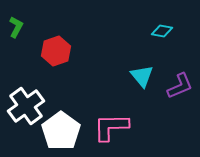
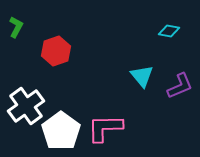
cyan diamond: moved 7 px right
pink L-shape: moved 6 px left, 1 px down
